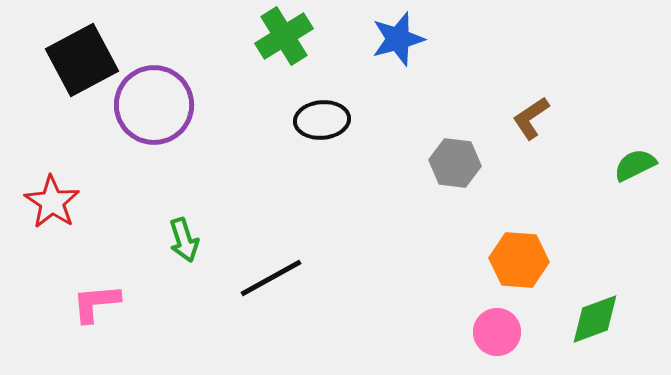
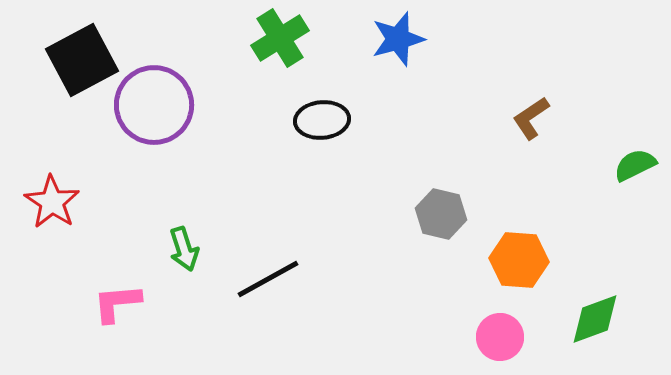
green cross: moved 4 px left, 2 px down
gray hexagon: moved 14 px left, 51 px down; rotated 6 degrees clockwise
green arrow: moved 9 px down
black line: moved 3 px left, 1 px down
pink L-shape: moved 21 px right
pink circle: moved 3 px right, 5 px down
